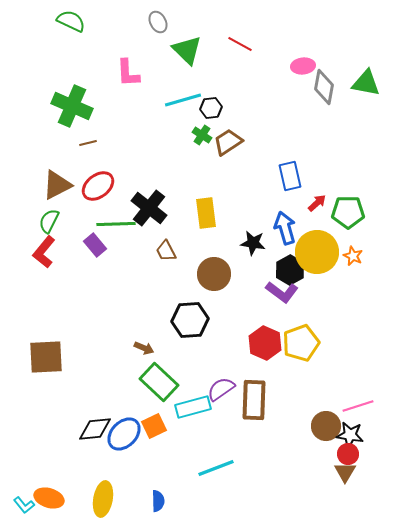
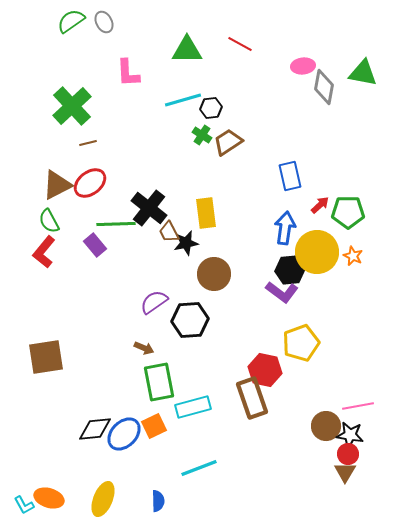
green semicircle at (71, 21): rotated 60 degrees counterclockwise
gray ellipse at (158, 22): moved 54 px left
green triangle at (187, 50): rotated 44 degrees counterclockwise
green triangle at (366, 83): moved 3 px left, 10 px up
green cross at (72, 106): rotated 24 degrees clockwise
red ellipse at (98, 186): moved 8 px left, 3 px up
red arrow at (317, 203): moved 3 px right, 2 px down
green semicircle at (49, 221): rotated 55 degrees counterclockwise
blue arrow at (285, 228): rotated 24 degrees clockwise
black star at (253, 243): moved 67 px left; rotated 20 degrees counterclockwise
brown trapezoid at (166, 251): moved 3 px right, 19 px up
black hexagon at (290, 270): rotated 24 degrees clockwise
red hexagon at (265, 343): moved 27 px down; rotated 12 degrees counterclockwise
brown square at (46, 357): rotated 6 degrees counterclockwise
green rectangle at (159, 382): rotated 36 degrees clockwise
purple semicircle at (221, 389): moved 67 px left, 87 px up
brown rectangle at (254, 400): moved 2 px left, 2 px up; rotated 21 degrees counterclockwise
pink line at (358, 406): rotated 8 degrees clockwise
cyan line at (216, 468): moved 17 px left
yellow ellipse at (103, 499): rotated 12 degrees clockwise
cyan L-shape at (24, 505): rotated 10 degrees clockwise
